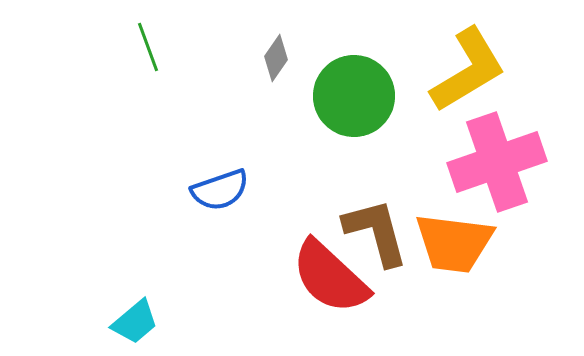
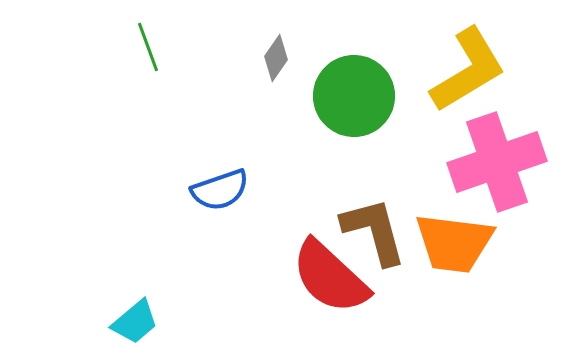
brown L-shape: moved 2 px left, 1 px up
